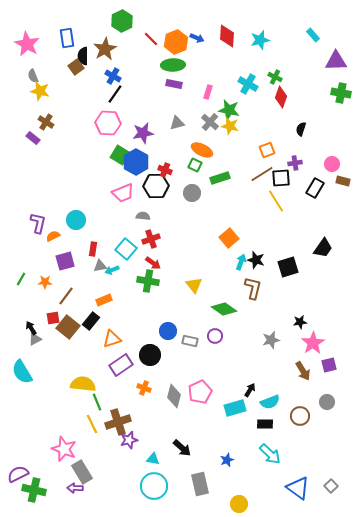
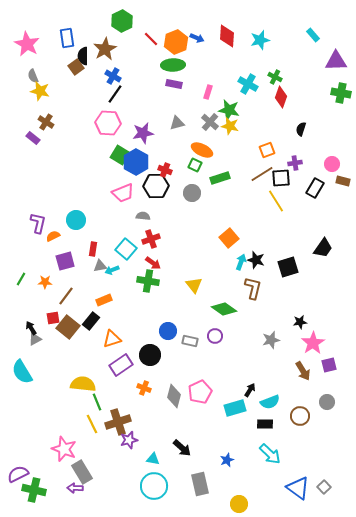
gray square at (331, 486): moved 7 px left, 1 px down
